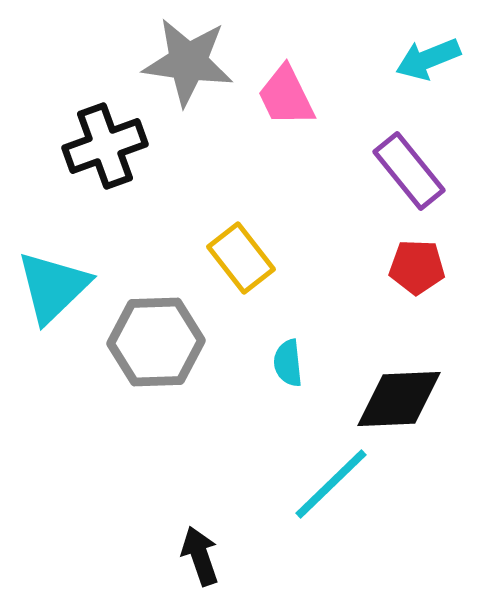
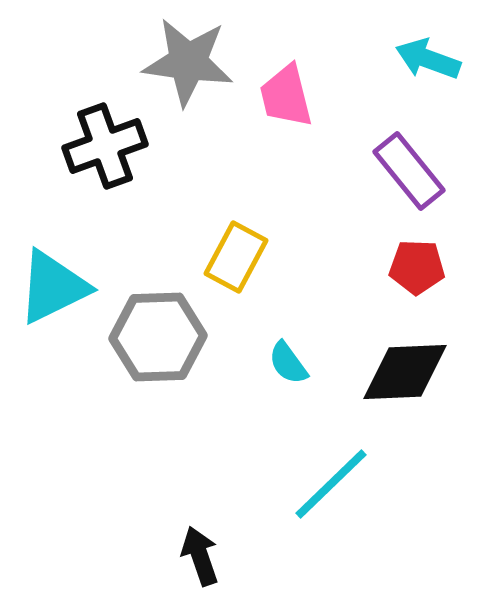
cyan arrow: rotated 42 degrees clockwise
pink trapezoid: rotated 12 degrees clockwise
yellow rectangle: moved 5 px left, 1 px up; rotated 66 degrees clockwise
cyan triangle: rotated 18 degrees clockwise
gray hexagon: moved 2 px right, 5 px up
cyan semicircle: rotated 30 degrees counterclockwise
black diamond: moved 6 px right, 27 px up
